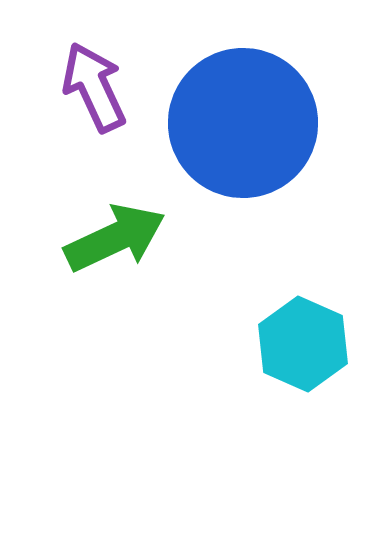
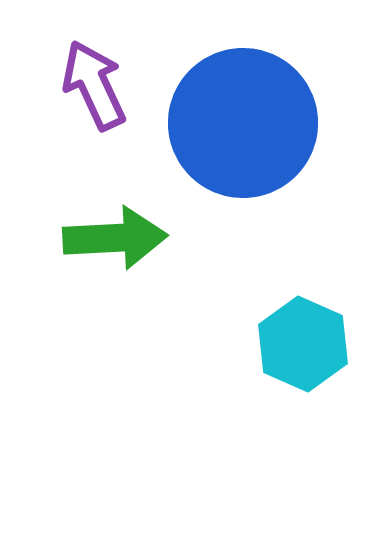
purple arrow: moved 2 px up
green arrow: rotated 22 degrees clockwise
